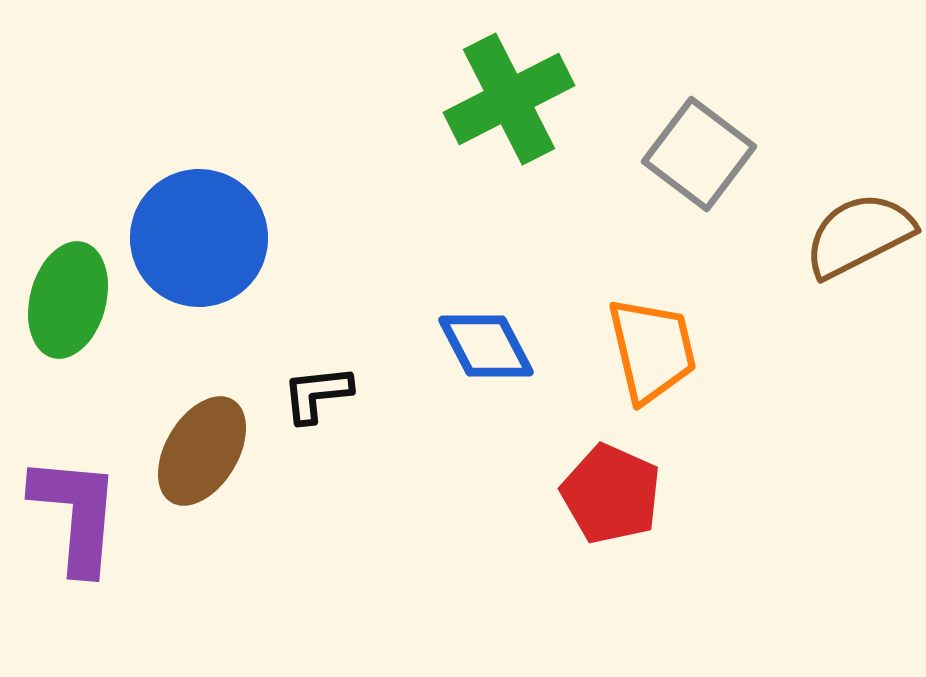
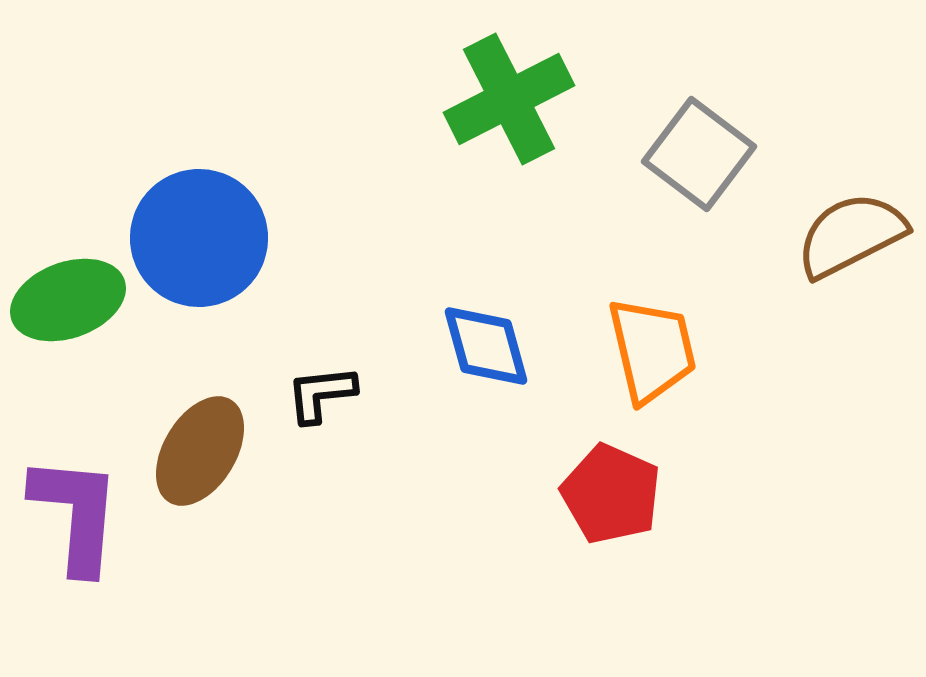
brown semicircle: moved 8 px left
green ellipse: rotated 55 degrees clockwise
blue diamond: rotated 12 degrees clockwise
black L-shape: moved 4 px right
brown ellipse: moved 2 px left
